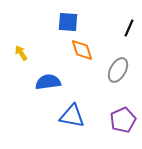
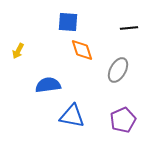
black line: rotated 60 degrees clockwise
yellow arrow: moved 3 px left, 2 px up; rotated 119 degrees counterclockwise
blue semicircle: moved 3 px down
